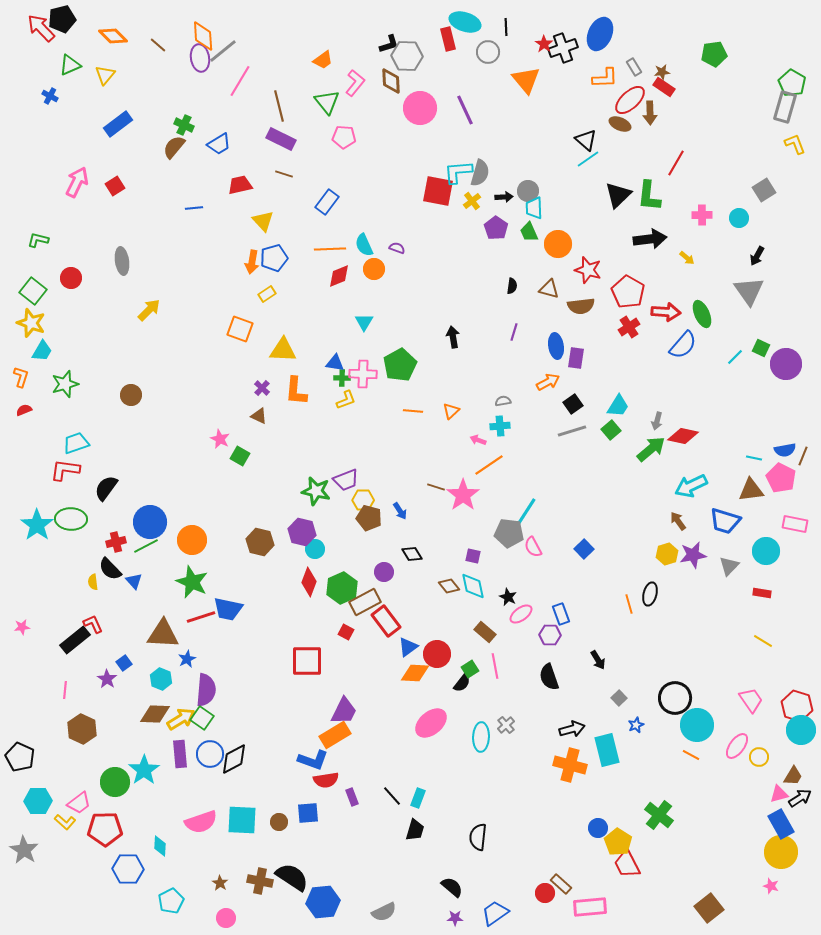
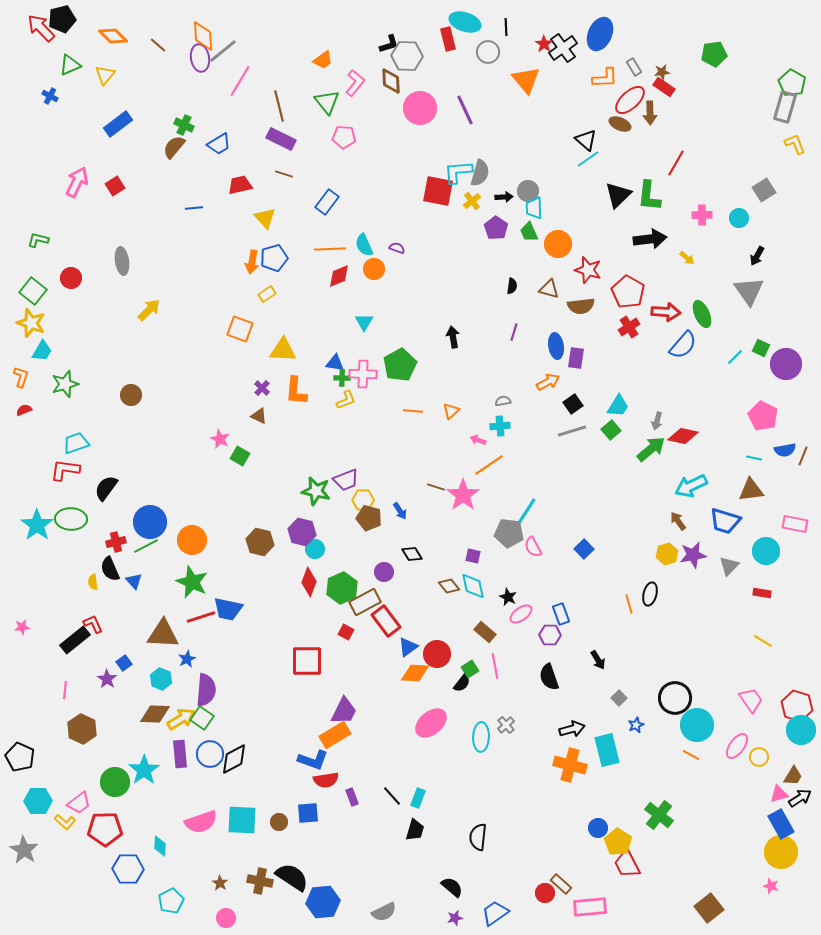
black cross at (563, 48): rotated 16 degrees counterclockwise
yellow triangle at (263, 221): moved 2 px right, 3 px up
pink pentagon at (781, 478): moved 18 px left, 62 px up
black semicircle at (110, 569): rotated 20 degrees clockwise
purple star at (455, 918): rotated 14 degrees counterclockwise
